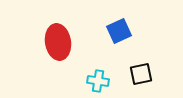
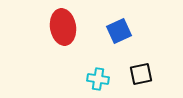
red ellipse: moved 5 px right, 15 px up
cyan cross: moved 2 px up
